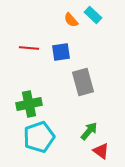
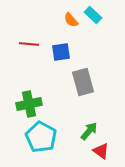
red line: moved 4 px up
cyan pentagon: moved 2 px right; rotated 24 degrees counterclockwise
